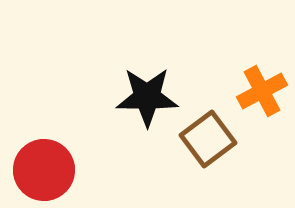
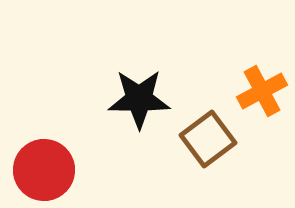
black star: moved 8 px left, 2 px down
